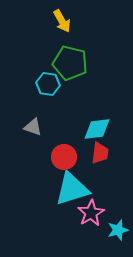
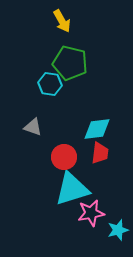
cyan hexagon: moved 2 px right
pink star: rotated 20 degrees clockwise
